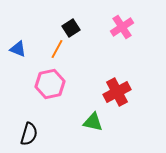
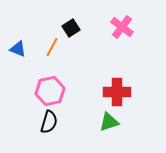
pink cross: rotated 20 degrees counterclockwise
orange line: moved 5 px left, 2 px up
pink hexagon: moved 7 px down
red cross: rotated 28 degrees clockwise
green triangle: moved 16 px right; rotated 30 degrees counterclockwise
black semicircle: moved 20 px right, 12 px up
